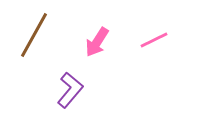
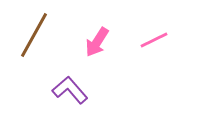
purple L-shape: rotated 81 degrees counterclockwise
